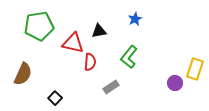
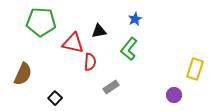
green pentagon: moved 2 px right, 4 px up; rotated 12 degrees clockwise
green L-shape: moved 8 px up
purple circle: moved 1 px left, 12 px down
